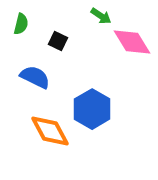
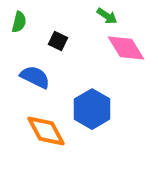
green arrow: moved 6 px right
green semicircle: moved 2 px left, 2 px up
pink diamond: moved 6 px left, 6 px down
orange diamond: moved 4 px left
